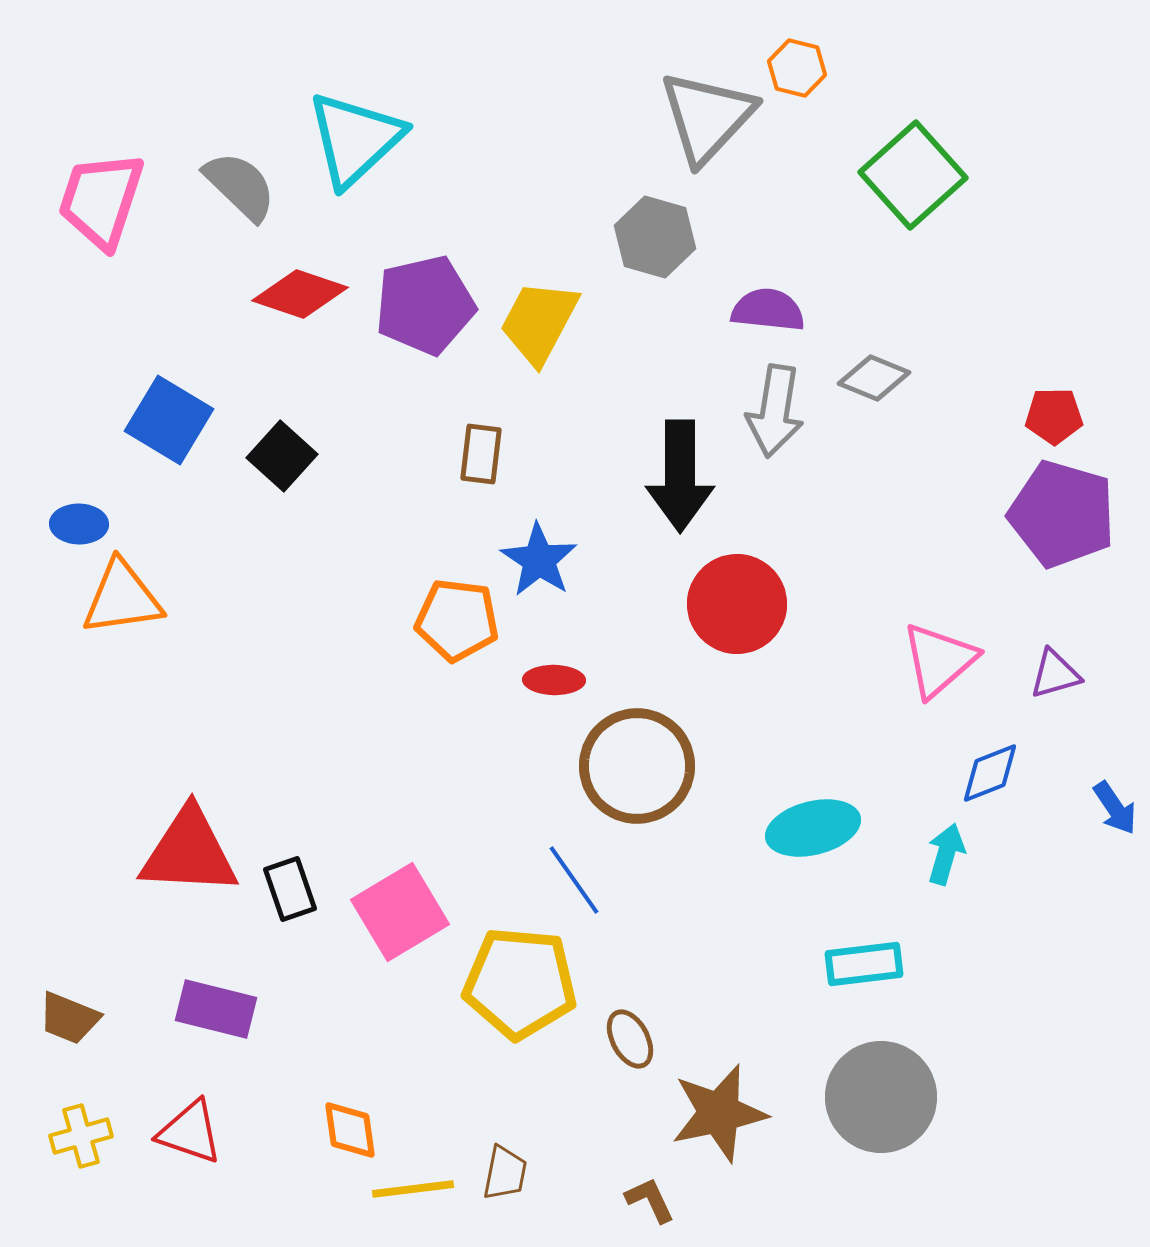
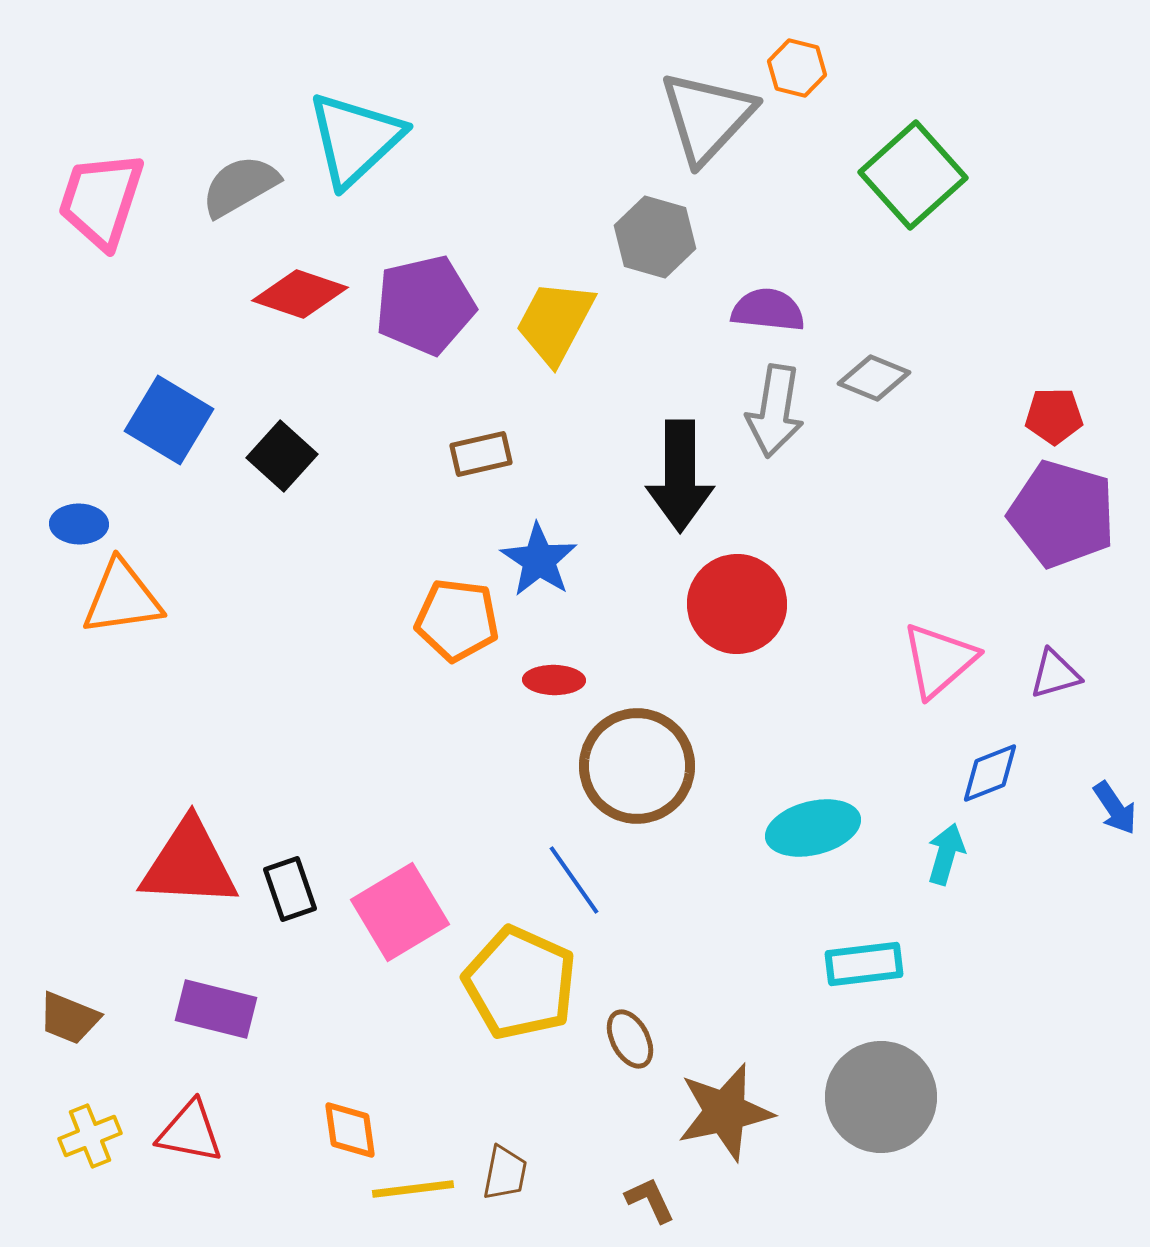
gray semicircle at (240, 186): rotated 74 degrees counterclockwise
yellow trapezoid at (539, 322): moved 16 px right
brown rectangle at (481, 454): rotated 70 degrees clockwise
red triangle at (189, 852): moved 12 px down
yellow pentagon at (520, 983): rotated 19 degrees clockwise
brown star at (719, 1113): moved 6 px right, 1 px up
red triangle at (190, 1132): rotated 8 degrees counterclockwise
yellow cross at (81, 1136): moved 9 px right; rotated 6 degrees counterclockwise
